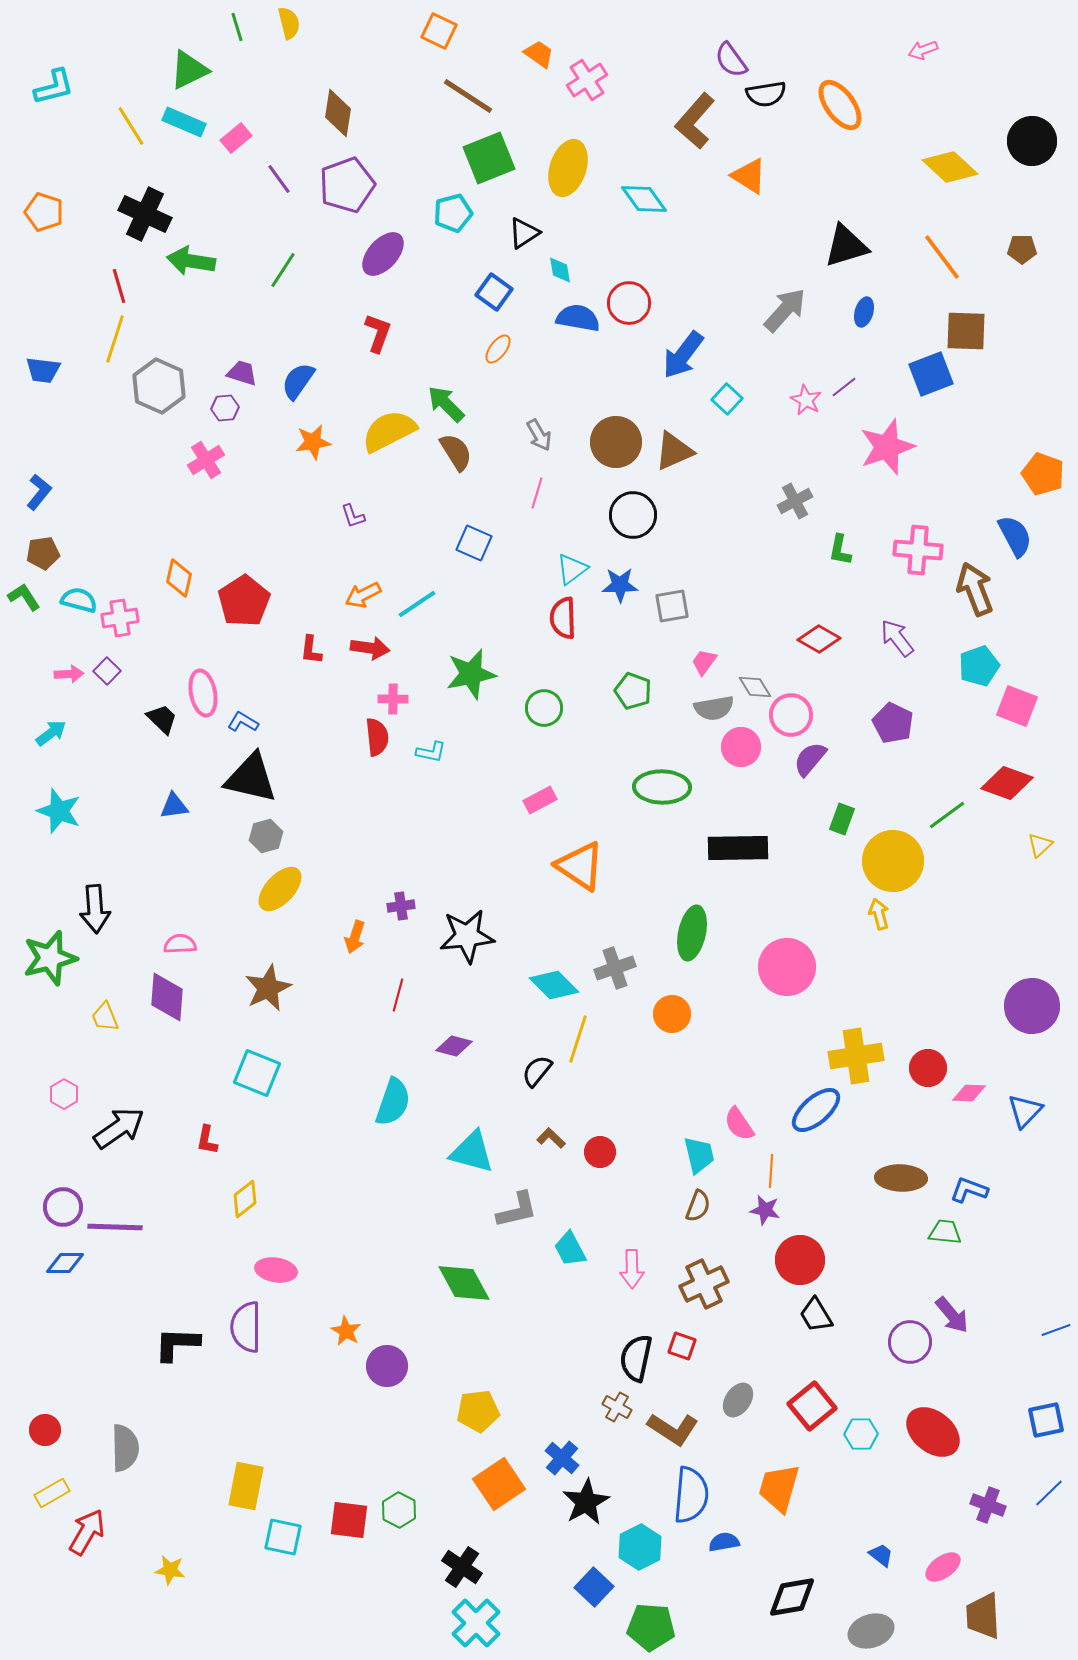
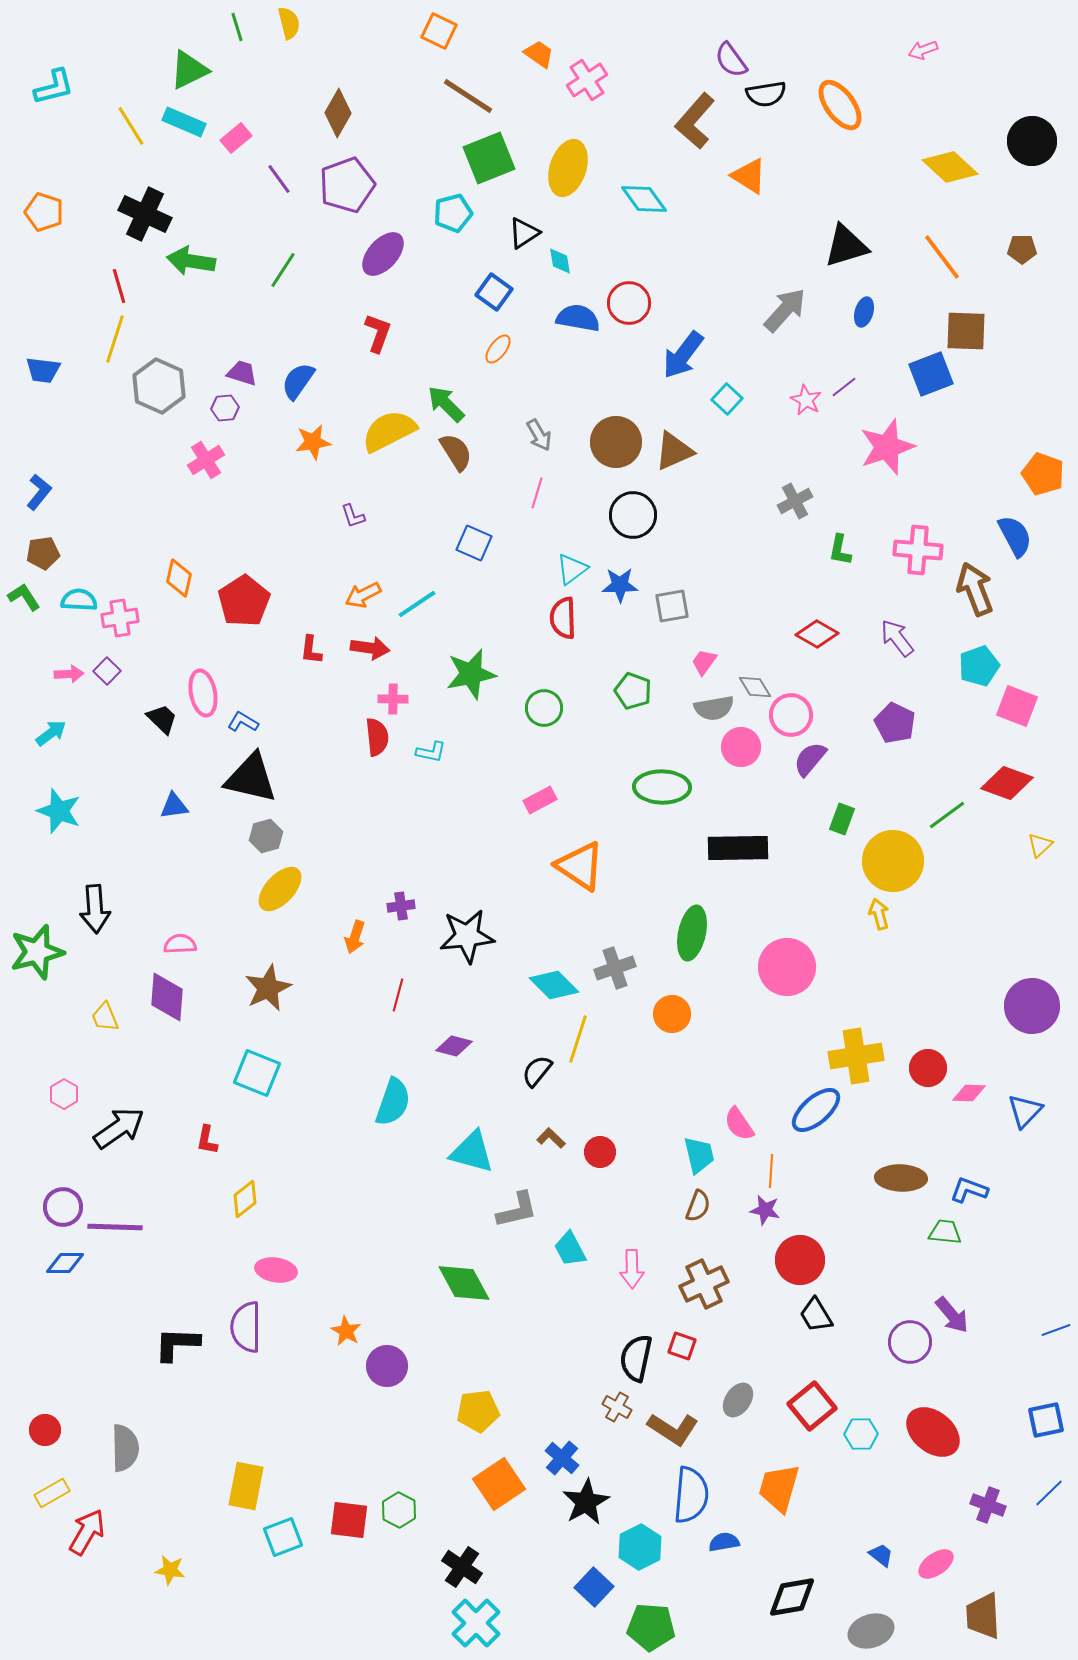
brown diamond at (338, 113): rotated 21 degrees clockwise
cyan diamond at (560, 270): moved 9 px up
cyan semicircle at (79, 600): rotated 12 degrees counterclockwise
red diamond at (819, 639): moved 2 px left, 5 px up
purple pentagon at (893, 723): moved 2 px right
green star at (50, 958): moved 13 px left, 6 px up
cyan square at (283, 1537): rotated 33 degrees counterclockwise
pink ellipse at (943, 1567): moved 7 px left, 3 px up
